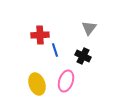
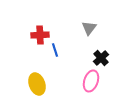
black cross: moved 18 px right, 2 px down; rotated 21 degrees clockwise
pink ellipse: moved 25 px right
